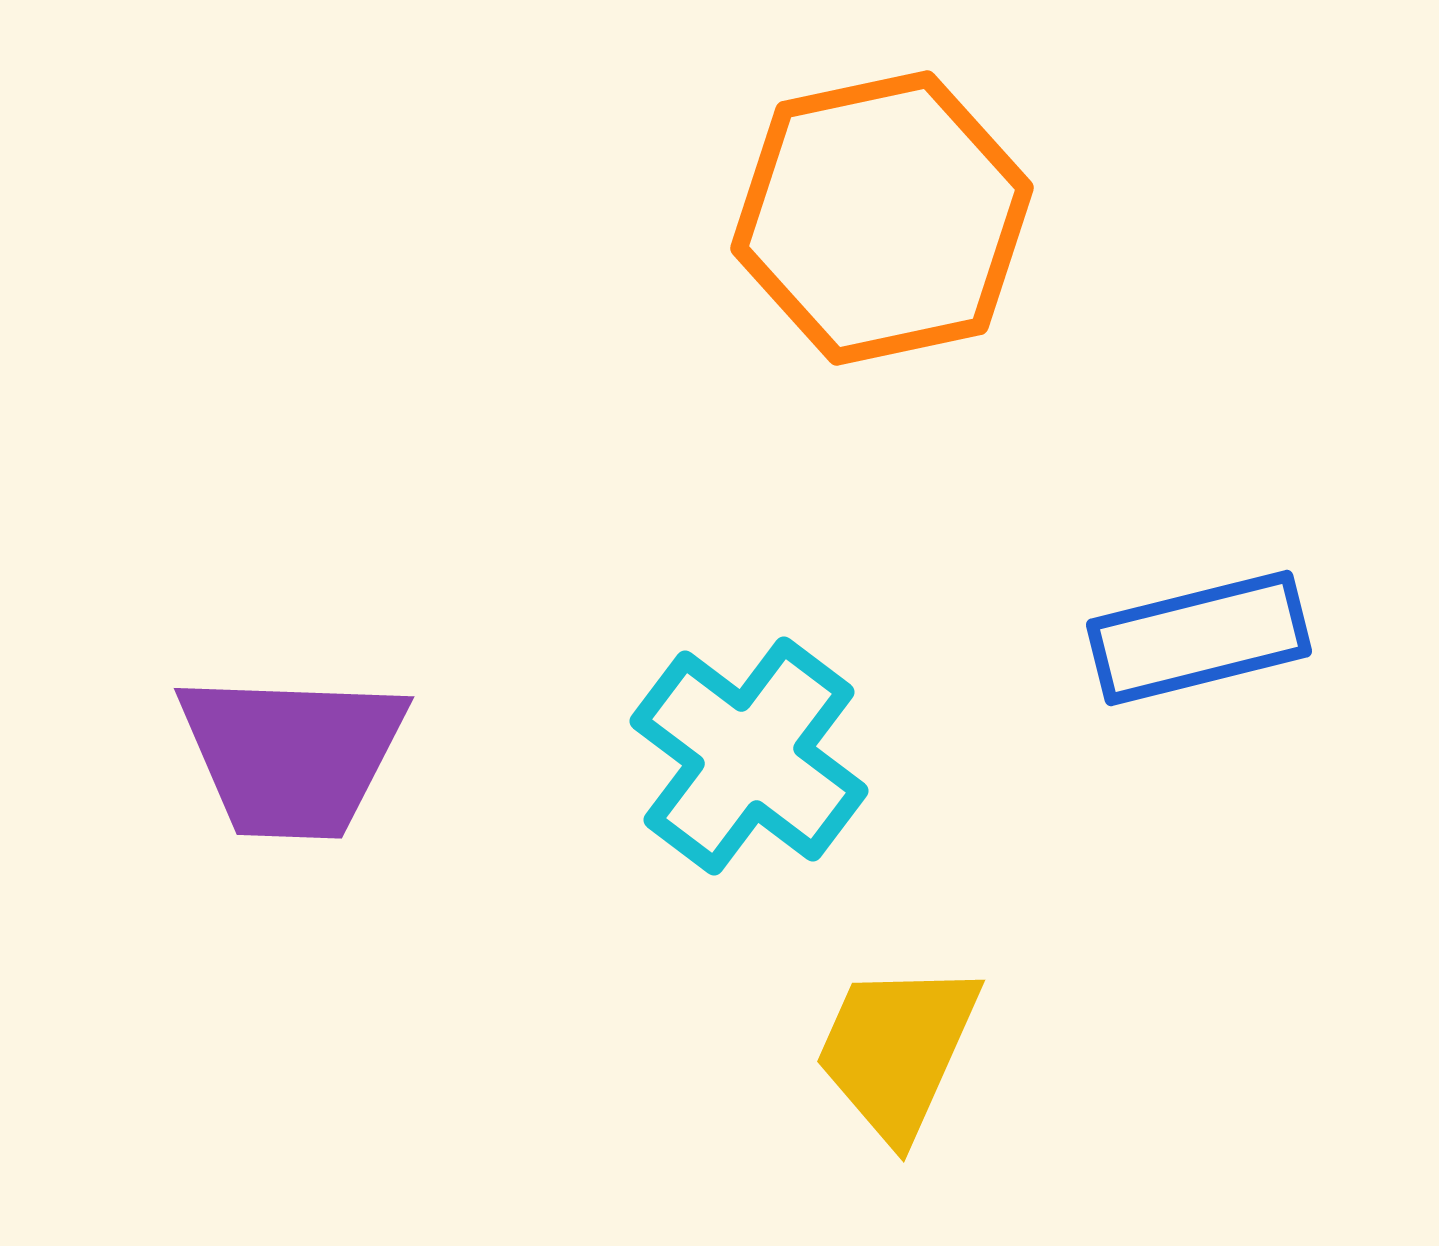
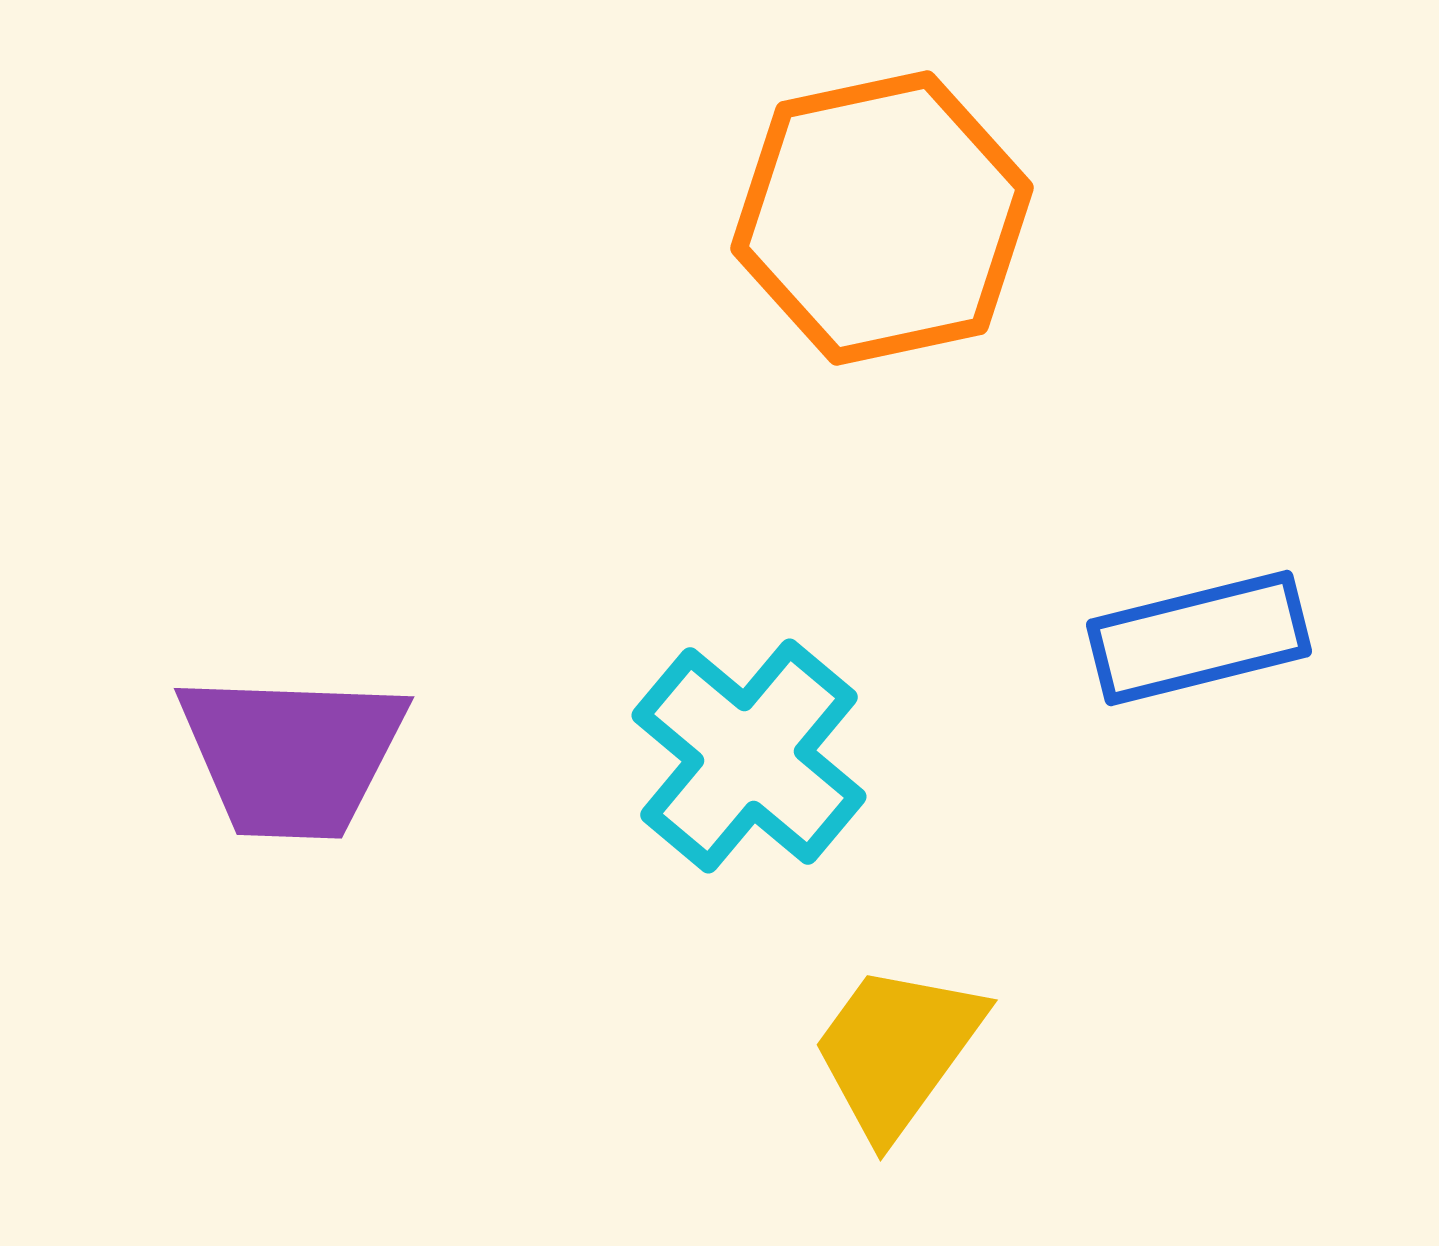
cyan cross: rotated 3 degrees clockwise
yellow trapezoid: rotated 12 degrees clockwise
